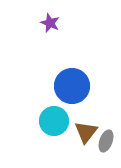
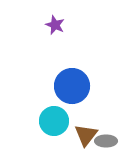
purple star: moved 5 px right, 2 px down
brown triangle: moved 3 px down
gray ellipse: rotated 70 degrees clockwise
